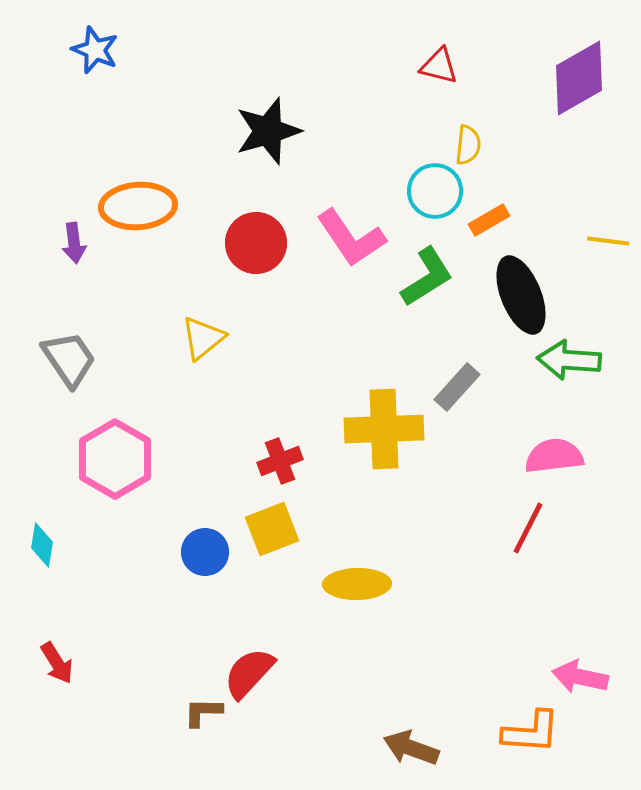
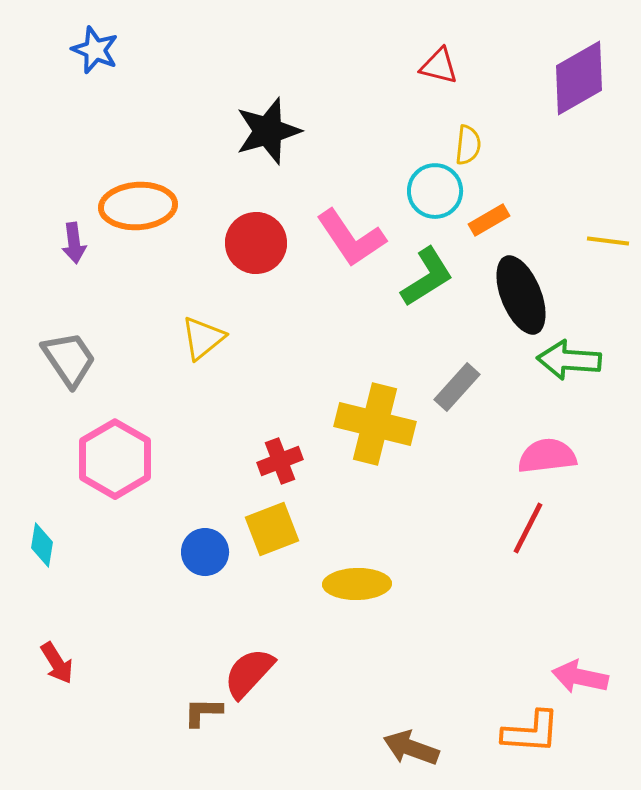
yellow cross: moved 9 px left, 5 px up; rotated 16 degrees clockwise
pink semicircle: moved 7 px left
